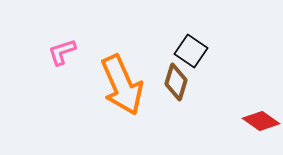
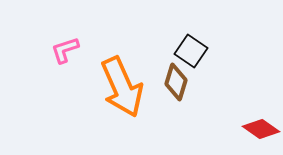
pink L-shape: moved 3 px right, 2 px up
orange arrow: moved 2 px down
red diamond: moved 8 px down
